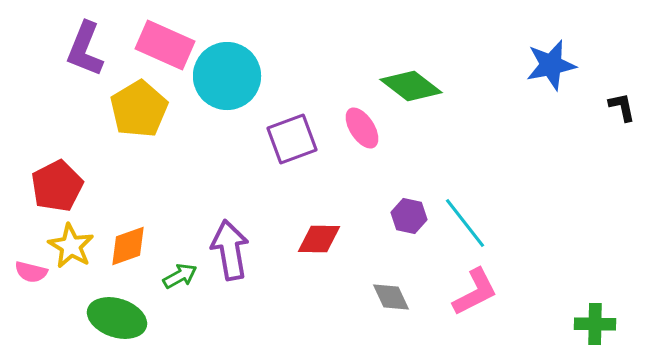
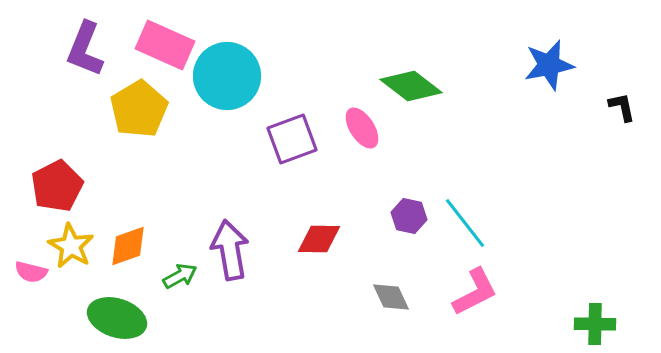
blue star: moved 2 px left
